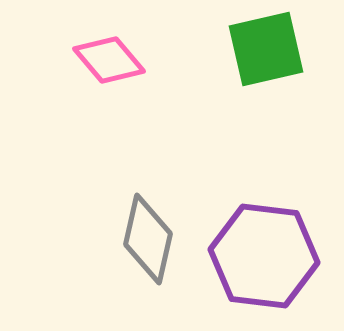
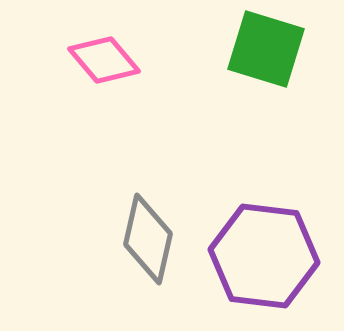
green square: rotated 30 degrees clockwise
pink diamond: moved 5 px left
